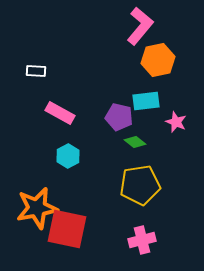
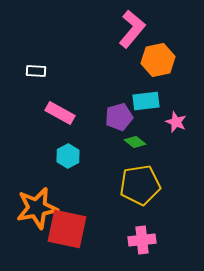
pink L-shape: moved 8 px left, 3 px down
purple pentagon: rotated 28 degrees counterclockwise
pink cross: rotated 8 degrees clockwise
